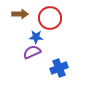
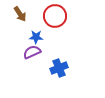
brown arrow: rotated 56 degrees clockwise
red circle: moved 5 px right, 2 px up
